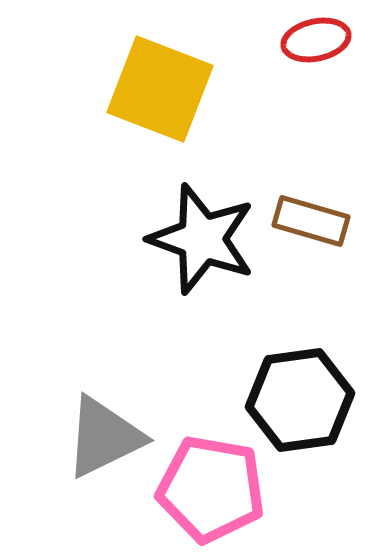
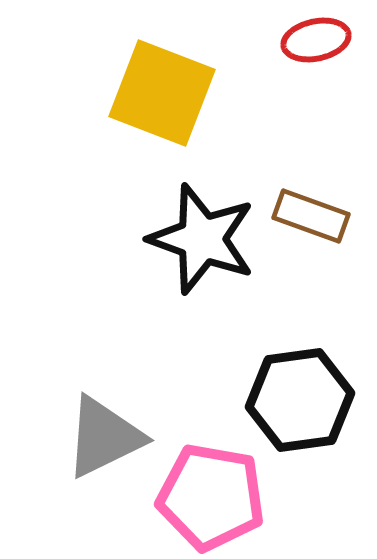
yellow square: moved 2 px right, 4 px down
brown rectangle: moved 5 px up; rotated 4 degrees clockwise
pink pentagon: moved 8 px down
